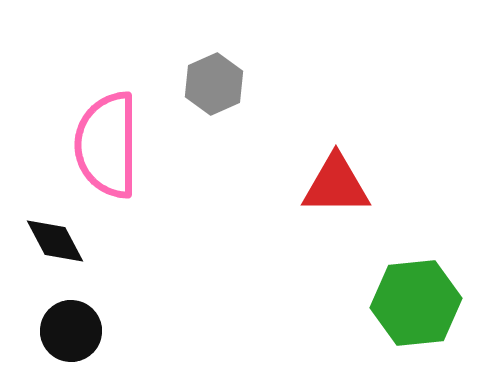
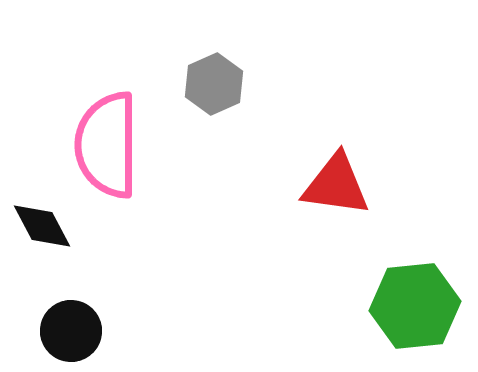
red triangle: rotated 8 degrees clockwise
black diamond: moved 13 px left, 15 px up
green hexagon: moved 1 px left, 3 px down
